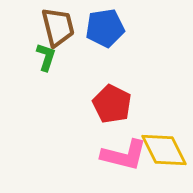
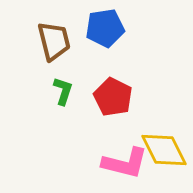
brown trapezoid: moved 4 px left, 14 px down
green L-shape: moved 17 px right, 34 px down
red pentagon: moved 1 px right, 7 px up
pink L-shape: moved 1 px right, 8 px down
